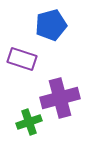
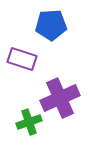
blue pentagon: rotated 12 degrees clockwise
purple cross: rotated 9 degrees counterclockwise
